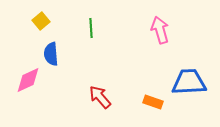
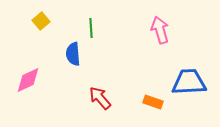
blue semicircle: moved 22 px right
red arrow: moved 1 px down
